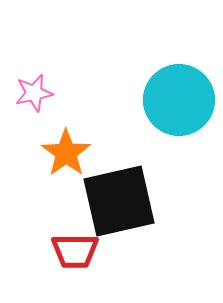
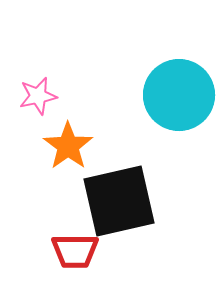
pink star: moved 4 px right, 3 px down
cyan circle: moved 5 px up
orange star: moved 2 px right, 7 px up
